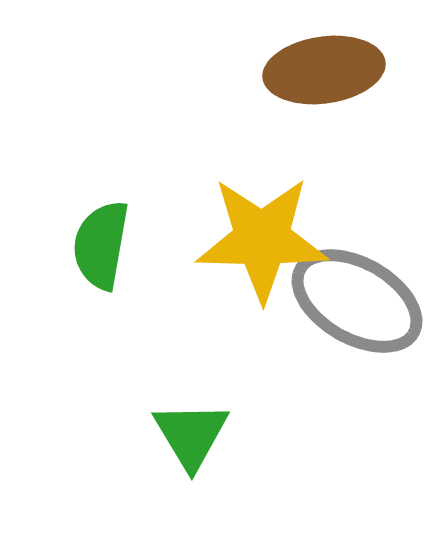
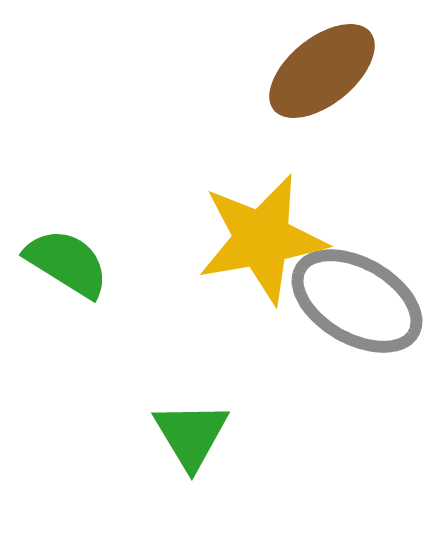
brown ellipse: moved 2 px left, 1 px down; rotated 31 degrees counterclockwise
yellow star: rotated 11 degrees counterclockwise
green semicircle: moved 34 px left, 18 px down; rotated 112 degrees clockwise
